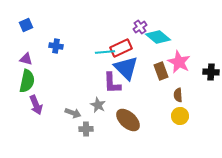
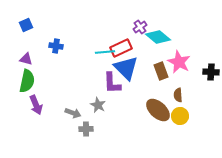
brown ellipse: moved 30 px right, 10 px up
